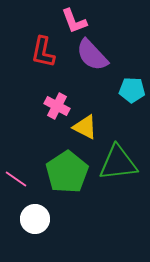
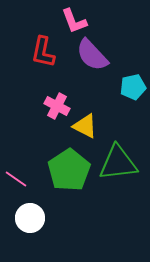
cyan pentagon: moved 1 px right, 3 px up; rotated 15 degrees counterclockwise
yellow triangle: moved 1 px up
green pentagon: moved 2 px right, 2 px up
white circle: moved 5 px left, 1 px up
